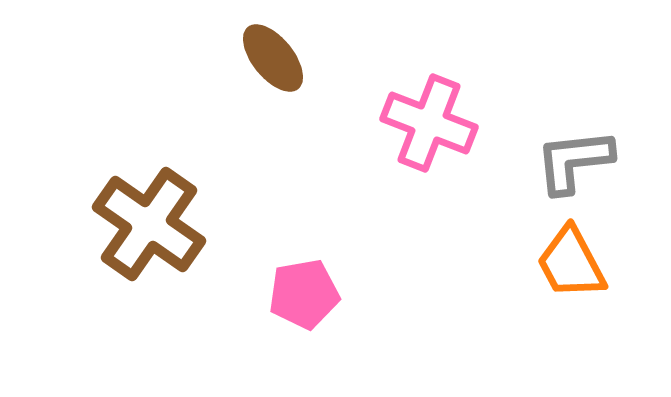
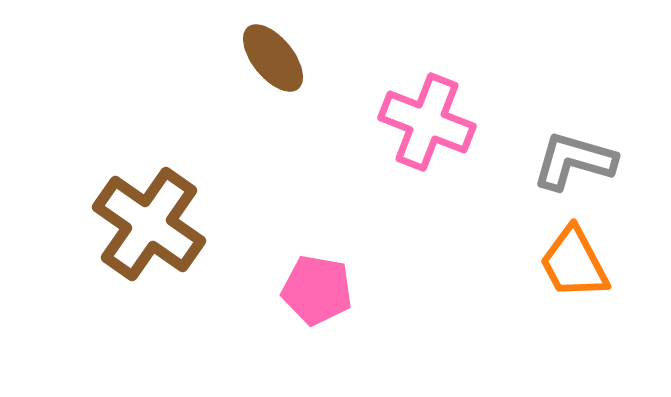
pink cross: moved 2 px left, 1 px up
gray L-shape: rotated 22 degrees clockwise
orange trapezoid: moved 3 px right
pink pentagon: moved 13 px right, 4 px up; rotated 20 degrees clockwise
